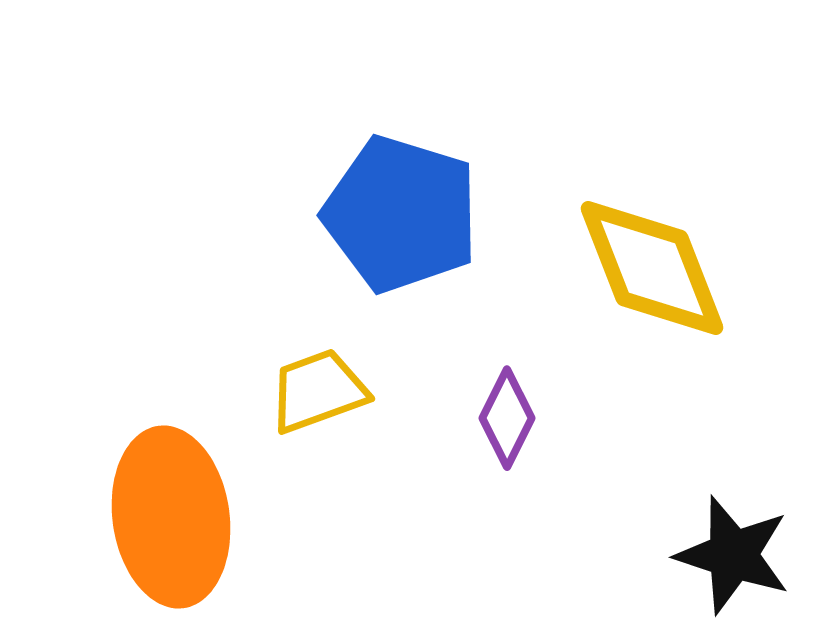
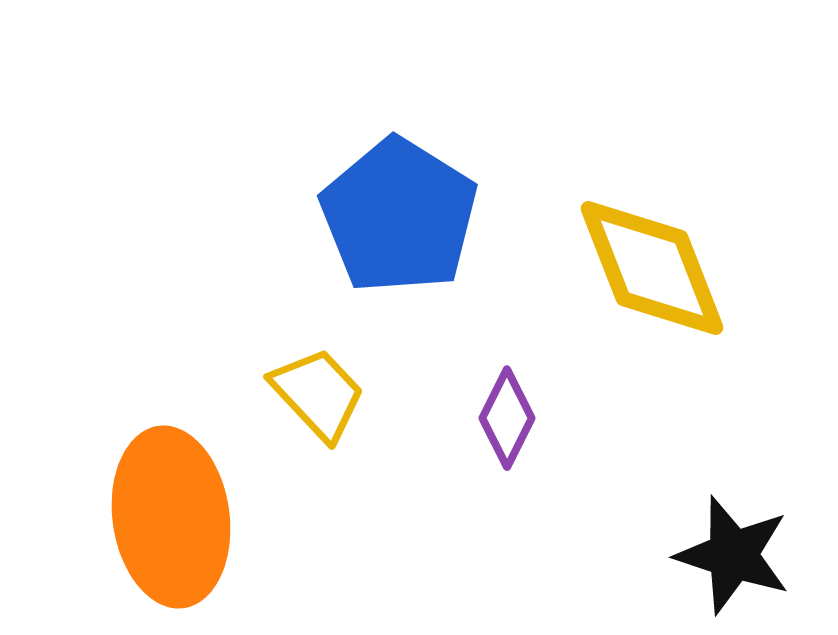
blue pentagon: moved 2 px left, 2 px down; rotated 15 degrees clockwise
yellow trapezoid: moved 3 px down; rotated 67 degrees clockwise
